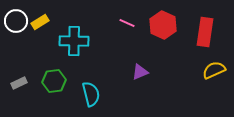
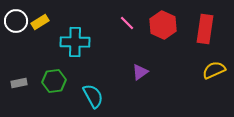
pink line: rotated 21 degrees clockwise
red rectangle: moved 3 px up
cyan cross: moved 1 px right, 1 px down
purple triangle: rotated 12 degrees counterclockwise
gray rectangle: rotated 14 degrees clockwise
cyan semicircle: moved 2 px right, 2 px down; rotated 15 degrees counterclockwise
